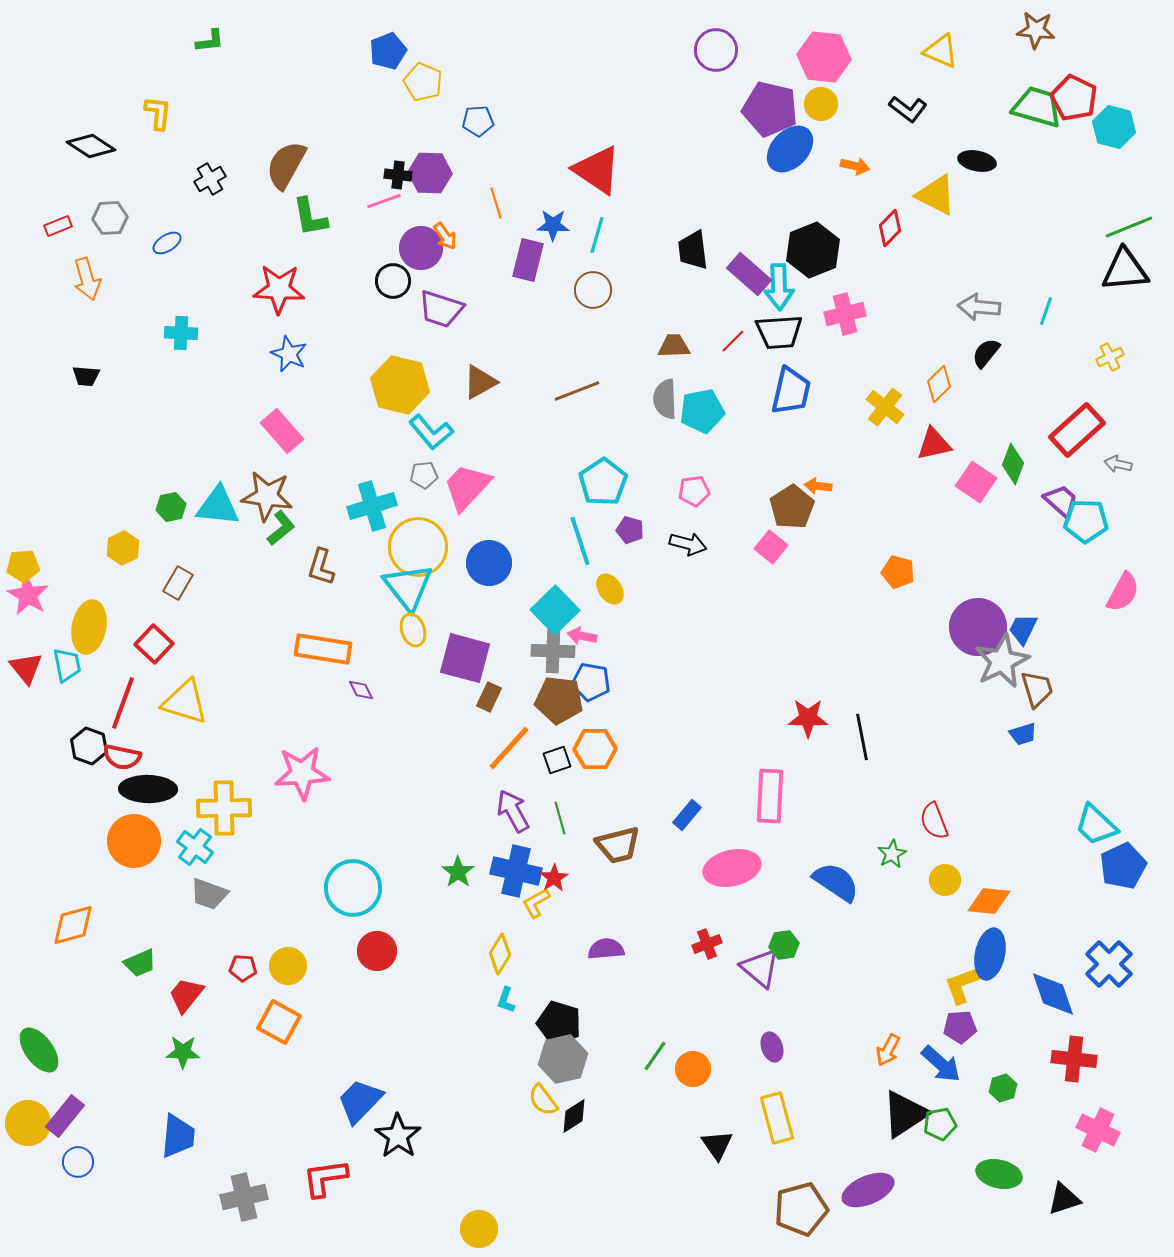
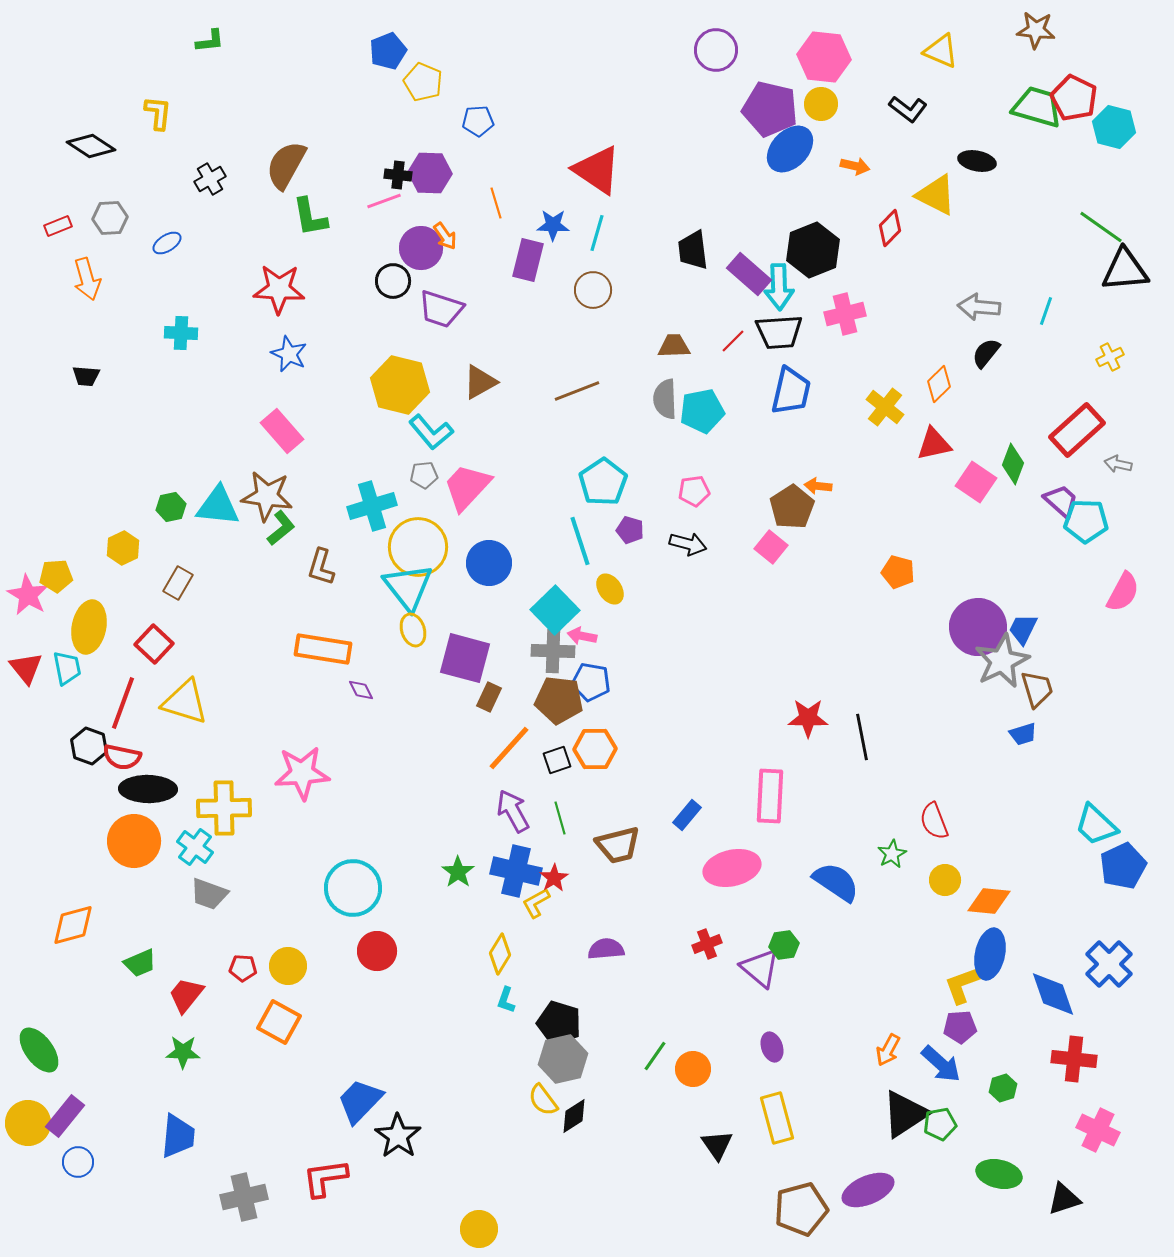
green line at (1129, 227): moved 28 px left; rotated 57 degrees clockwise
cyan line at (597, 235): moved 2 px up
yellow pentagon at (23, 566): moved 33 px right, 10 px down
cyan trapezoid at (67, 665): moved 3 px down
